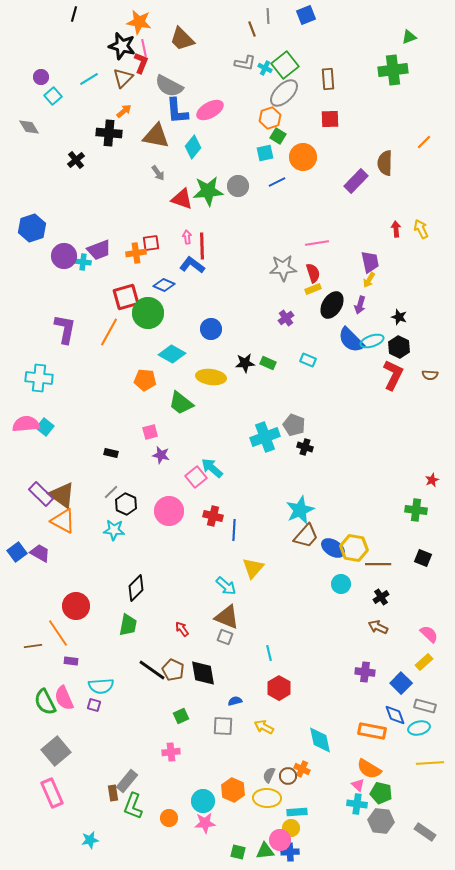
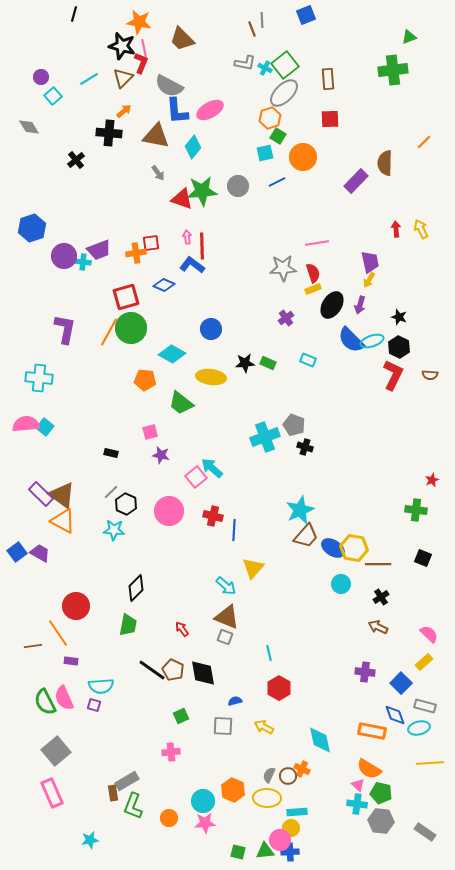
gray line at (268, 16): moved 6 px left, 4 px down
green star at (208, 191): moved 6 px left
green circle at (148, 313): moved 17 px left, 15 px down
gray rectangle at (127, 781): rotated 20 degrees clockwise
